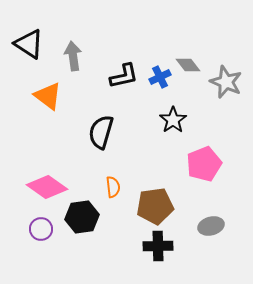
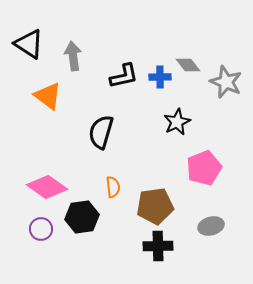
blue cross: rotated 25 degrees clockwise
black star: moved 4 px right, 2 px down; rotated 8 degrees clockwise
pink pentagon: moved 4 px down
